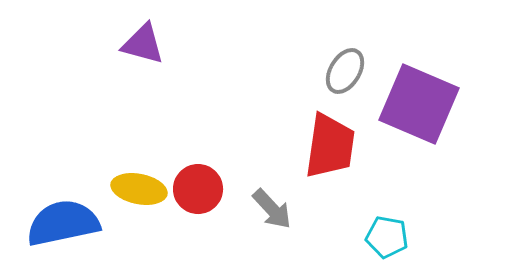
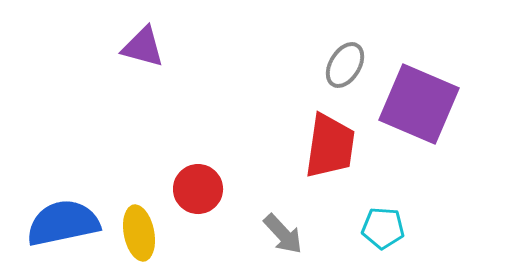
purple triangle: moved 3 px down
gray ellipse: moved 6 px up
yellow ellipse: moved 44 px down; rotated 68 degrees clockwise
gray arrow: moved 11 px right, 25 px down
cyan pentagon: moved 4 px left, 9 px up; rotated 6 degrees counterclockwise
